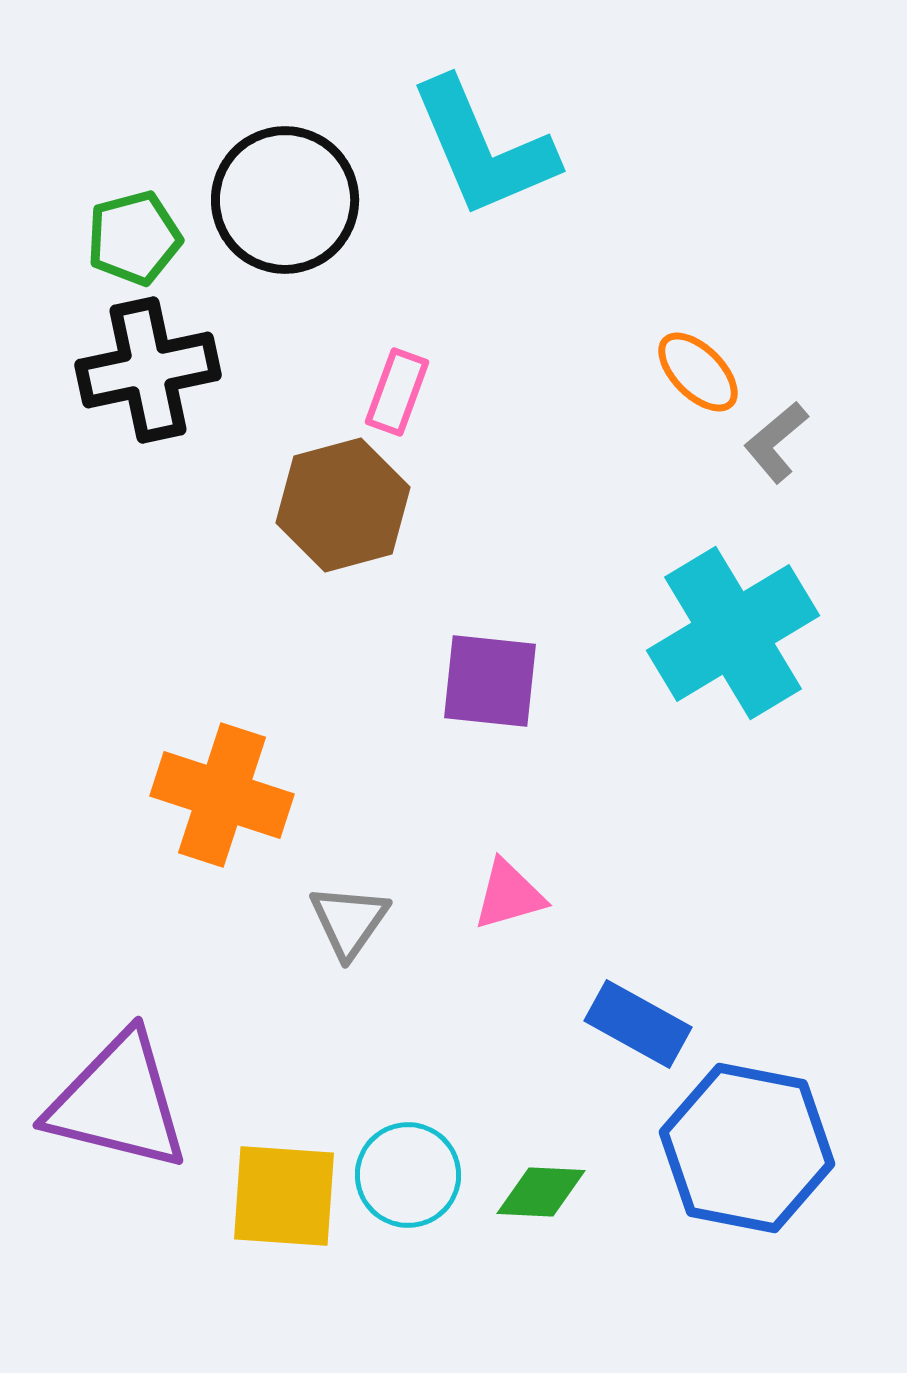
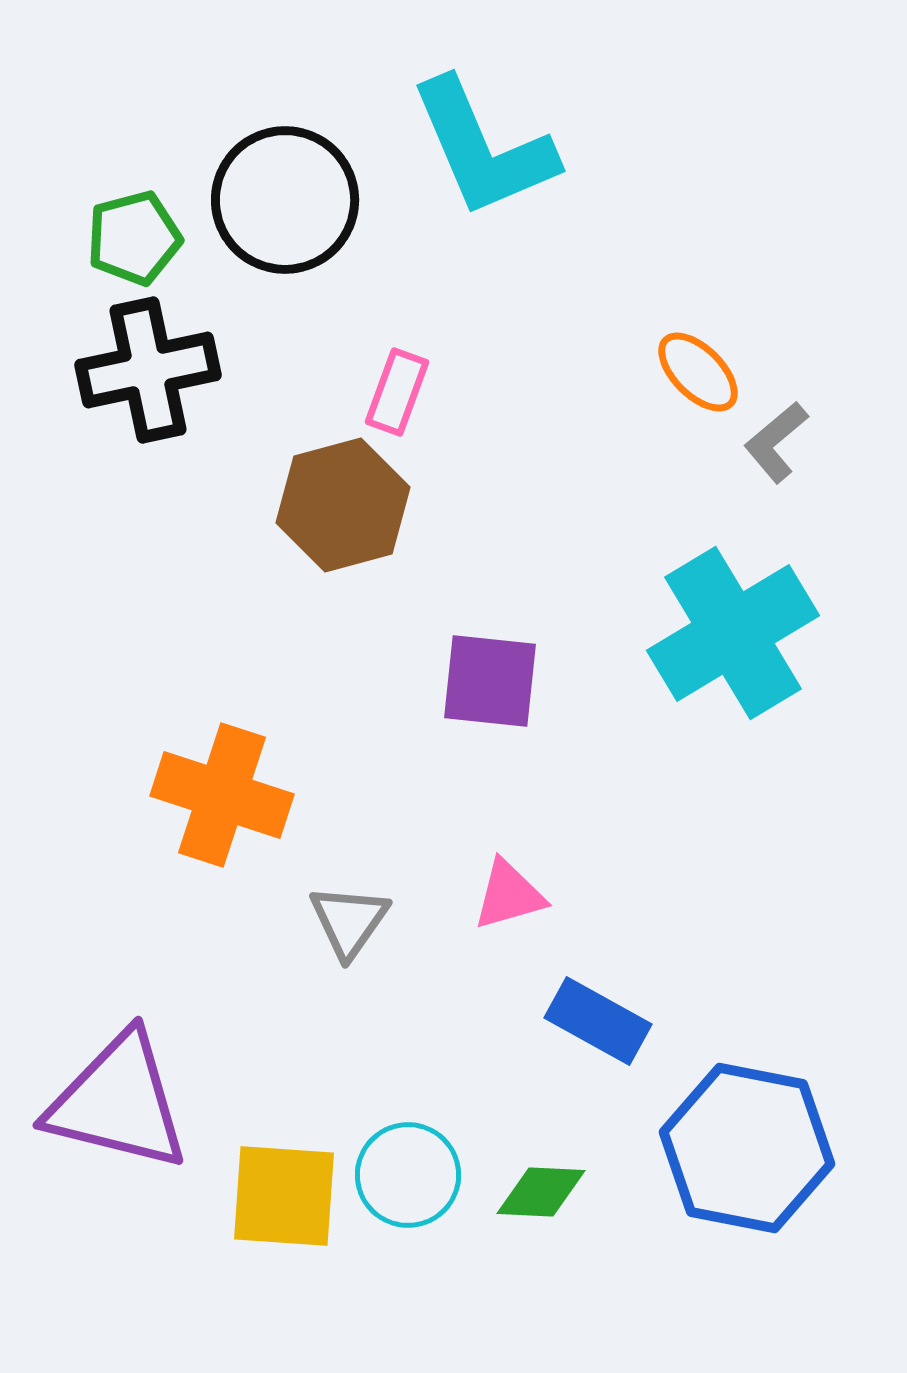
blue rectangle: moved 40 px left, 3 px up
